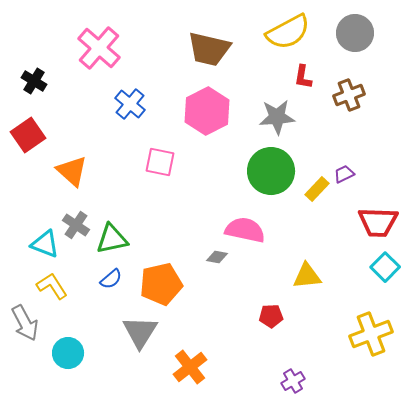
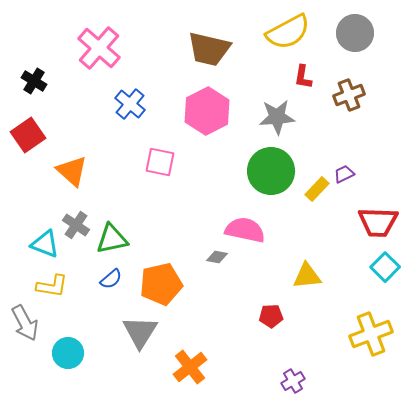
yellow L-shape: rotated 132 degrees clockwise
